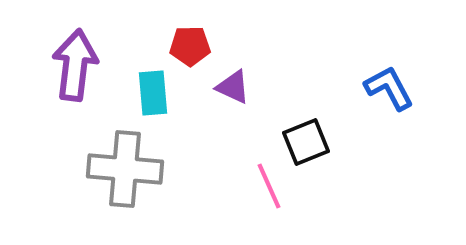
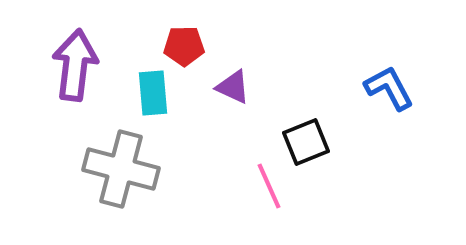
red pentagon: moved 6 px left
gray cross: moved 4 px left; rotated 10 degrees clockwise
